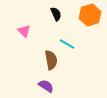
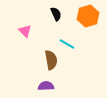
orange hexagon: moved 2 px left, 1 px down
pink triangle: moved 1 px right
purple semicircle: rotated 35 degrees counterclockwise
